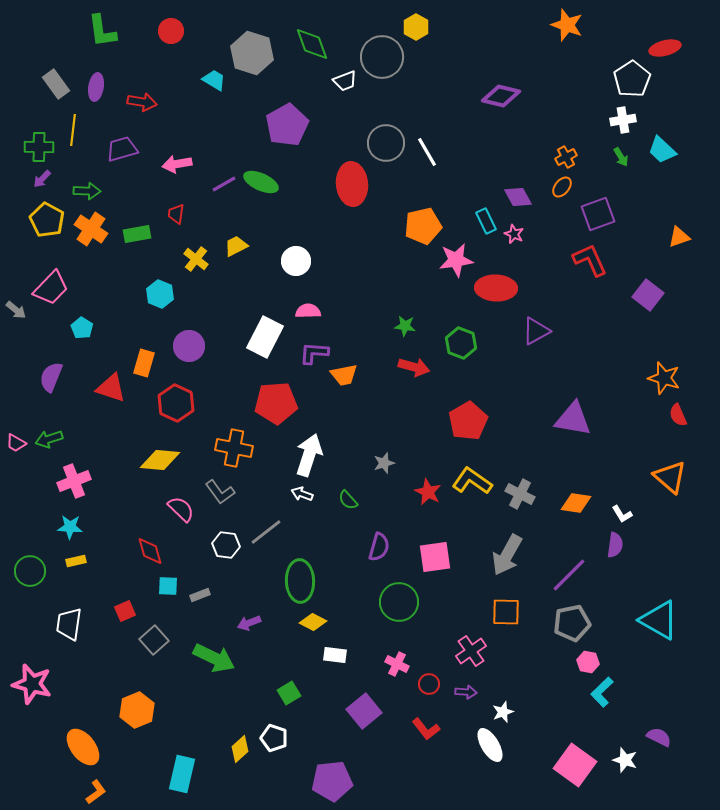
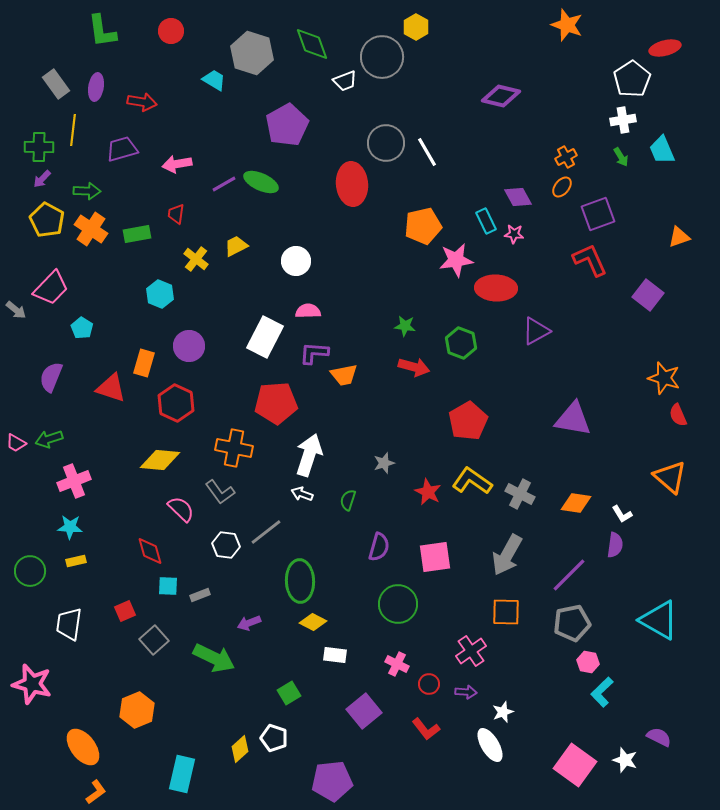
cyan trapezoid at (662, 150): rotated 24 degrees clockwise
pink star at (514, 234): rotated 18 degrees counterclockwise
green semicircle at (348, 500): rotated 60 degrees clockwise
green circle at (399, 602): moved 1 px left, 2 px down
